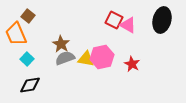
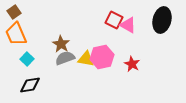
brown square: moved 14 px left, 4 px up; rotated 16 degrees clockwise
